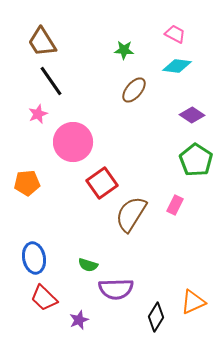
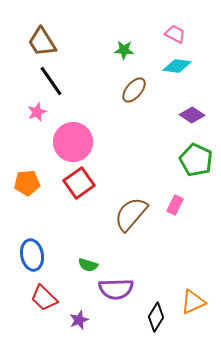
pink star: moved 1 px left, 2 px up
green pentagon: rotated 8 degrees counterclockwise
red square: moved 23 px left
brown semicircle: rotated 9 degrees clockwise
blue ellipse: moved 2 px left, 3 px up
